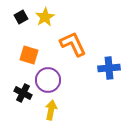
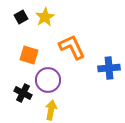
orange L-shape: moved 1 px left, 3 px down
